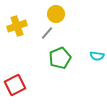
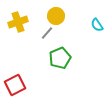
yellow circle: moved 2 px down
yellow cross: moved 1 px right, 4 px up
cyan semicircle: moved 31 px up; rotated 48 degrees clockwise
